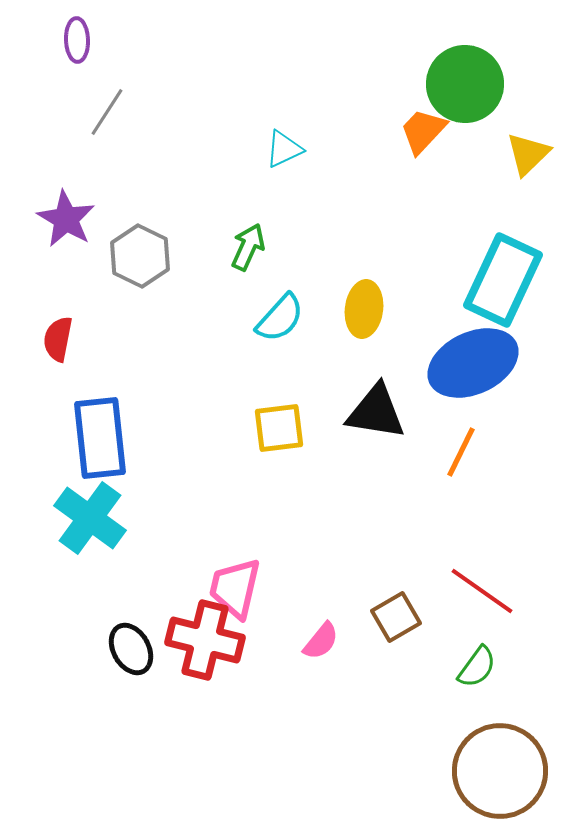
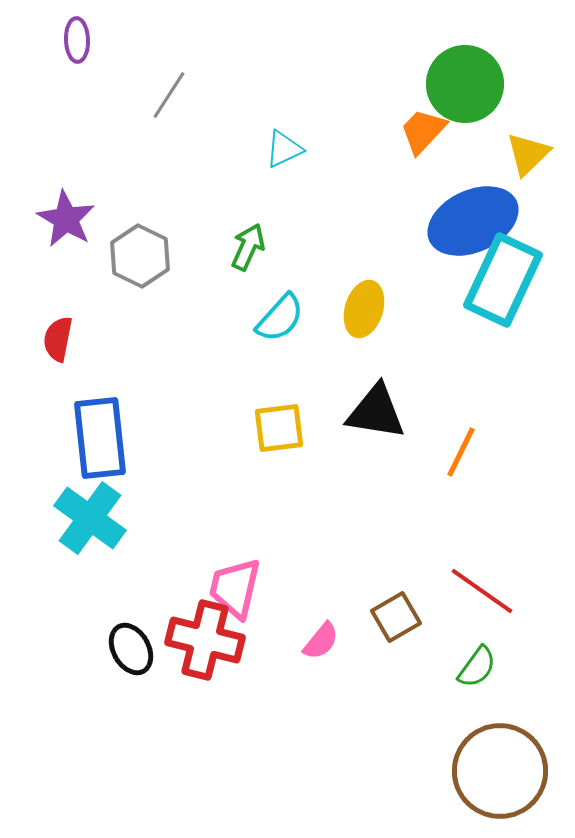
gray line: moved 62 px right, 17 px up
yellow ellipse: rotated 10 degrees clockwise
blue ellipse: moved 142 px up
